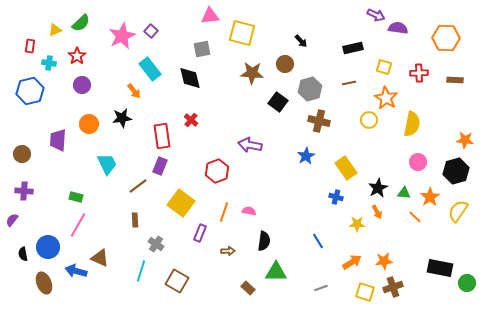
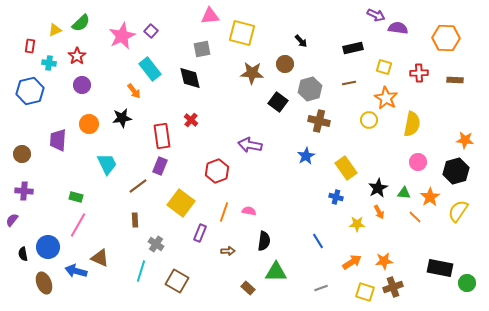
orange arrow at (377, 212): moved 2 px right
